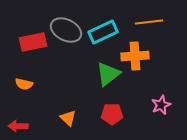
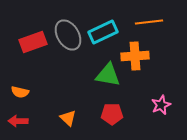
gray ellipse: moved 2 px right, 5 px down; rotated 32 degrees clockwise
red rectangle: rotated 8 degrees counterclockwise
green triangle: moved 1 px down; rotated 48 degrees clockwise
orange semicircle: moved 4 px left, 8 px down
red arrow: moved 5 px up
